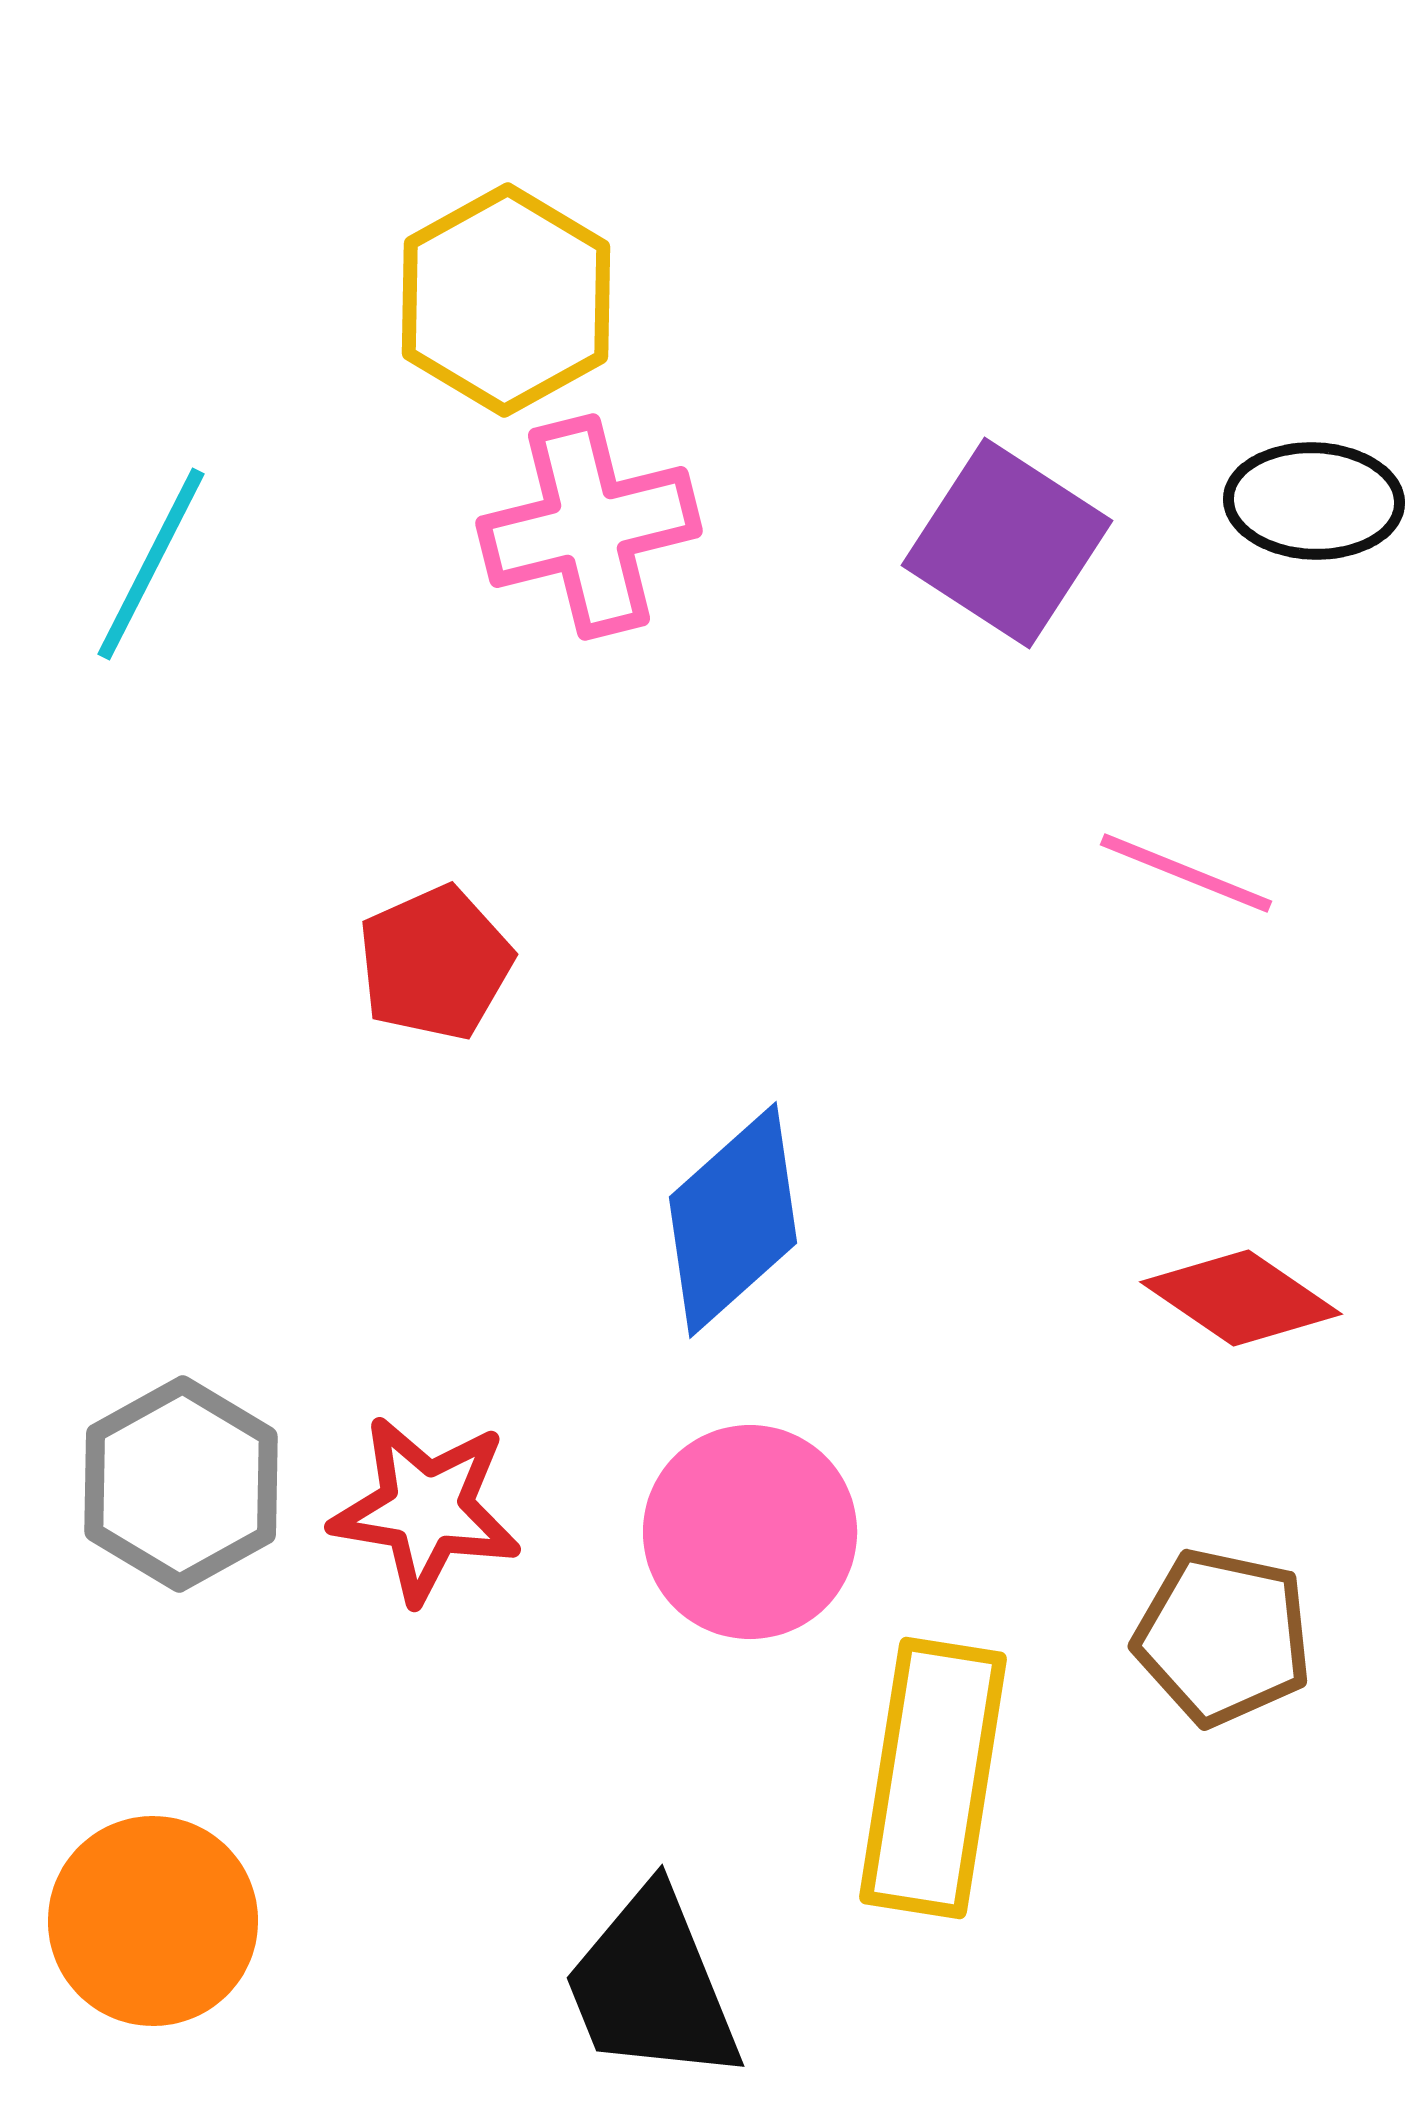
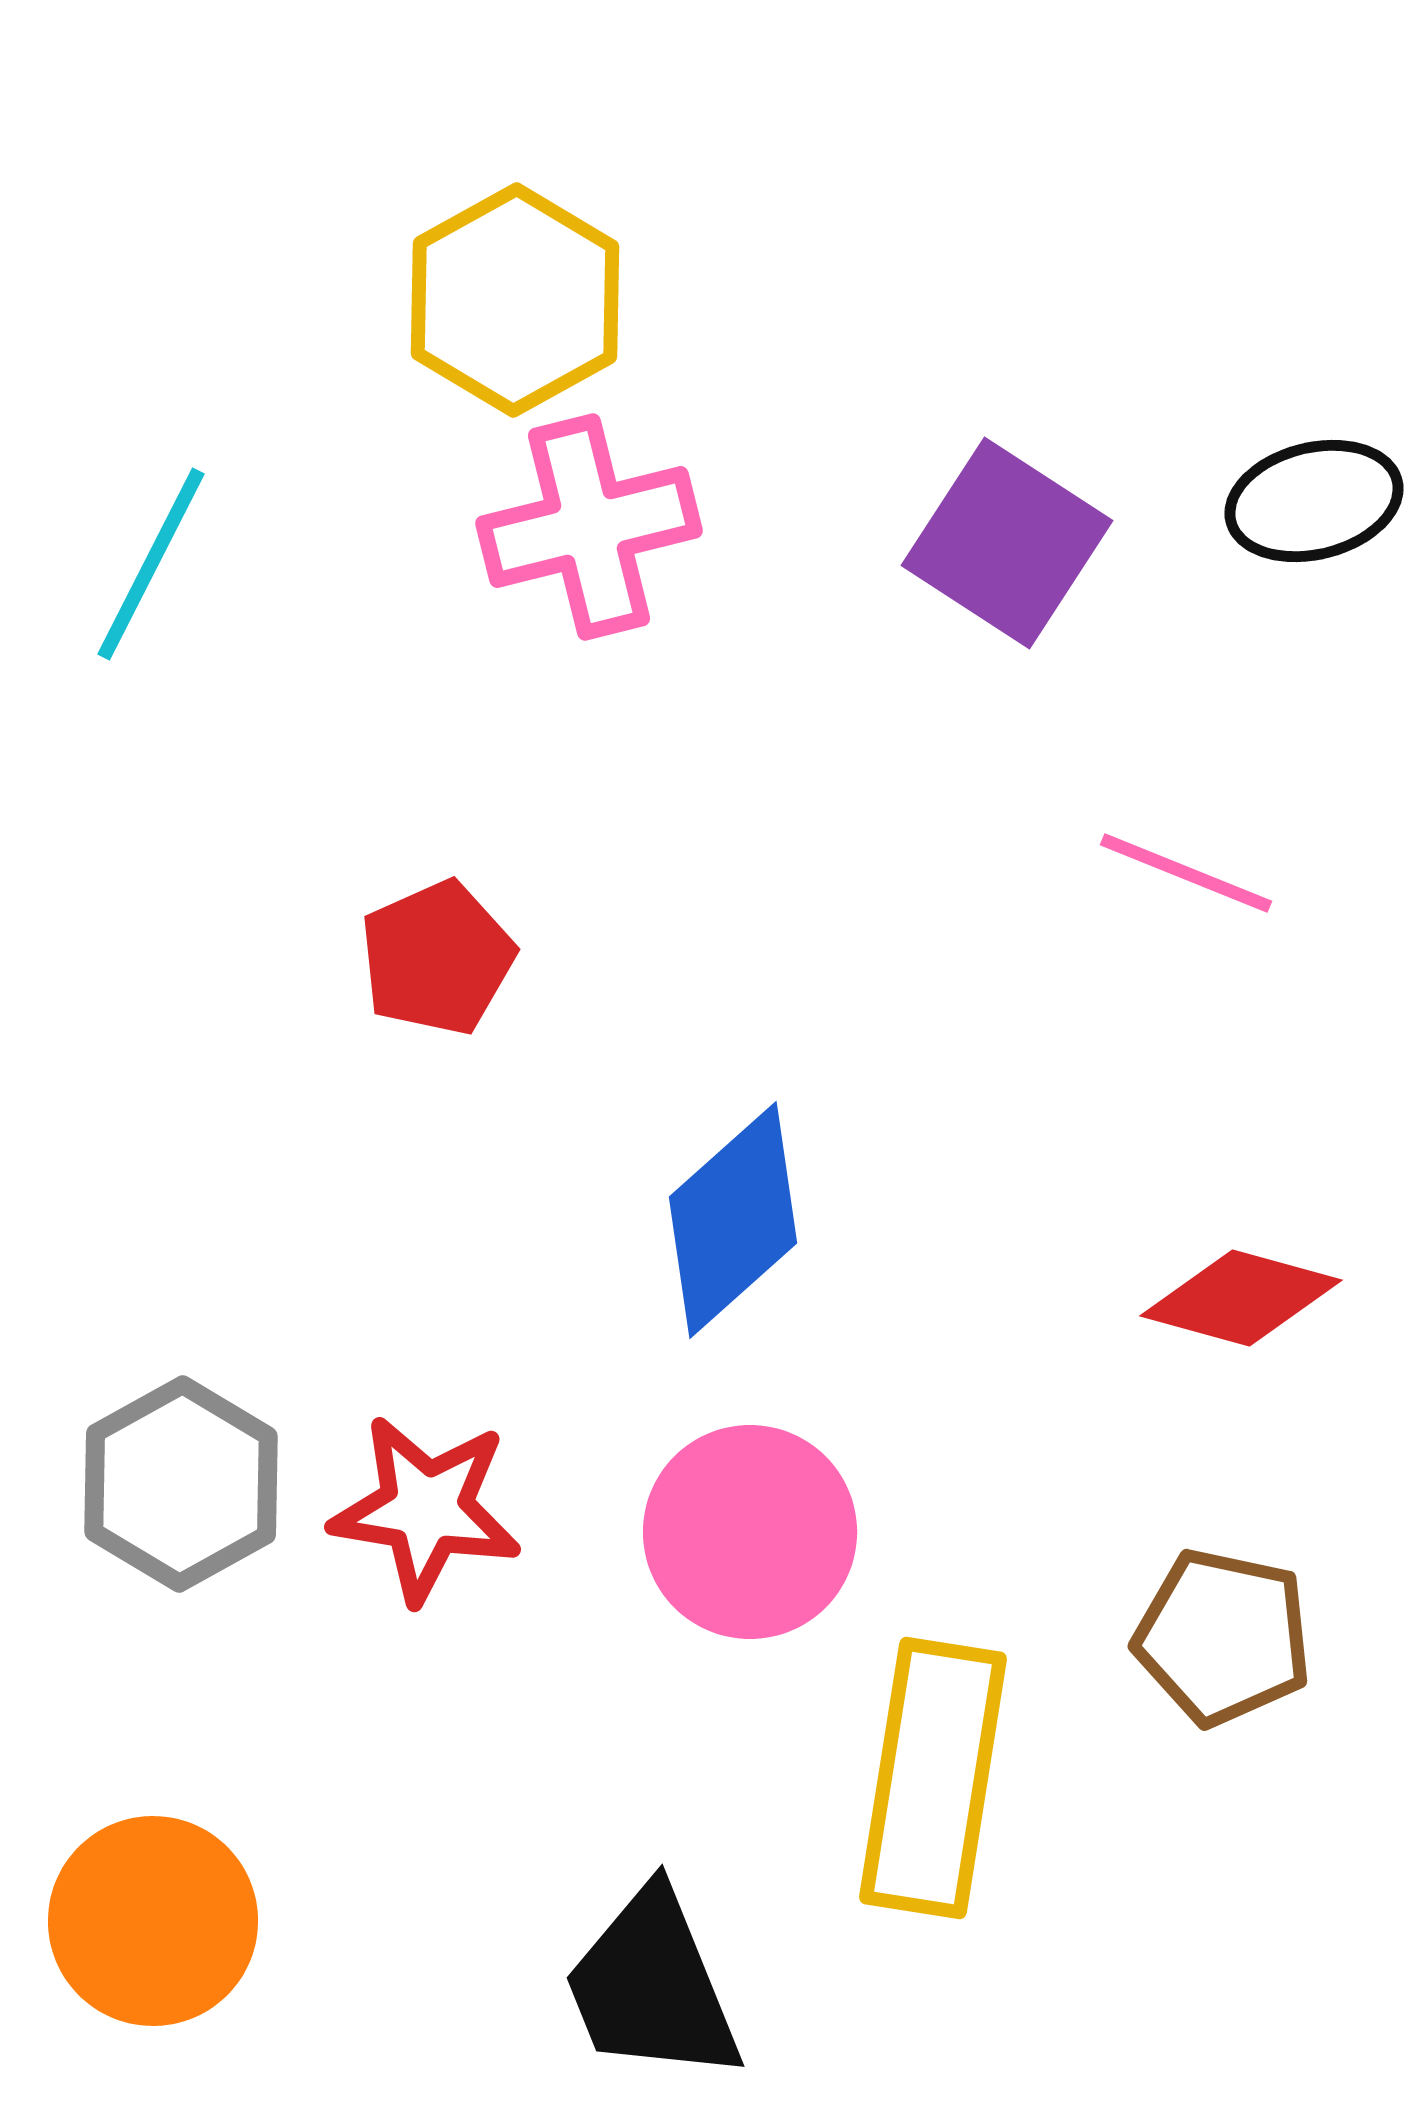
yellow hexagon: moved 9 px right
black ellipse: rotated 16 degrees counterclockwise
red pentagon: moved 2 px right, 5 px up
red diamond: rotated 19 degrees counterclockwise
